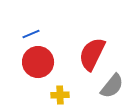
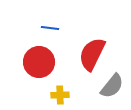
blue line: moved 19 px right, 6 px up; rotated 30 degrees clockwise
red circle: moved 1 px right
